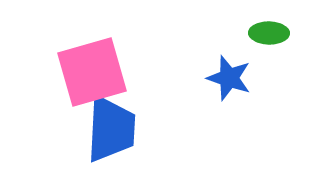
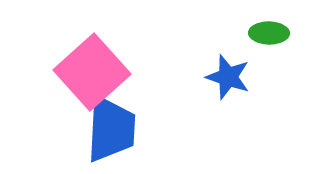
pink square: rotated 26 degrees counterclockwise
blue star: moved 1 px left, 1 px up
